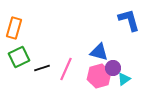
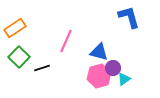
blue L-shape: moved 3 px up
orange rectangle: moved 1 px right; rotated 40 degrees clockwise
green square: rotated 20 degrees counterclockwise
pink line: moved 28 px up
